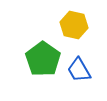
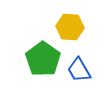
yellow hexagon: moved 4 px left, 2 px down; rotated 8 degrees counterclockwise
